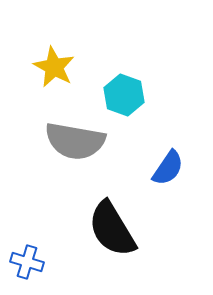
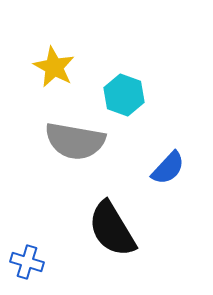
blue semicircle: rotated 9 degrees clockwise
